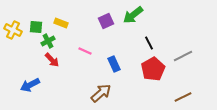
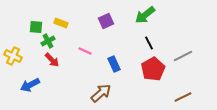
green arrow: moved 12 px right
yellow cross: moved 26 px down
